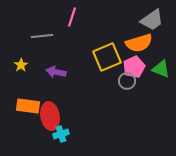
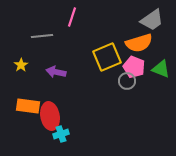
pink pentagon: rotated 25 degrees counterclockwise
